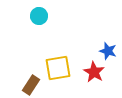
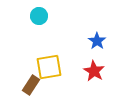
blue star: moved 11 px left, 10 px up; rotated 18 degrees clockwise
yellow square: moved 9 px left, 1 px up
red star: moved 1 px up
